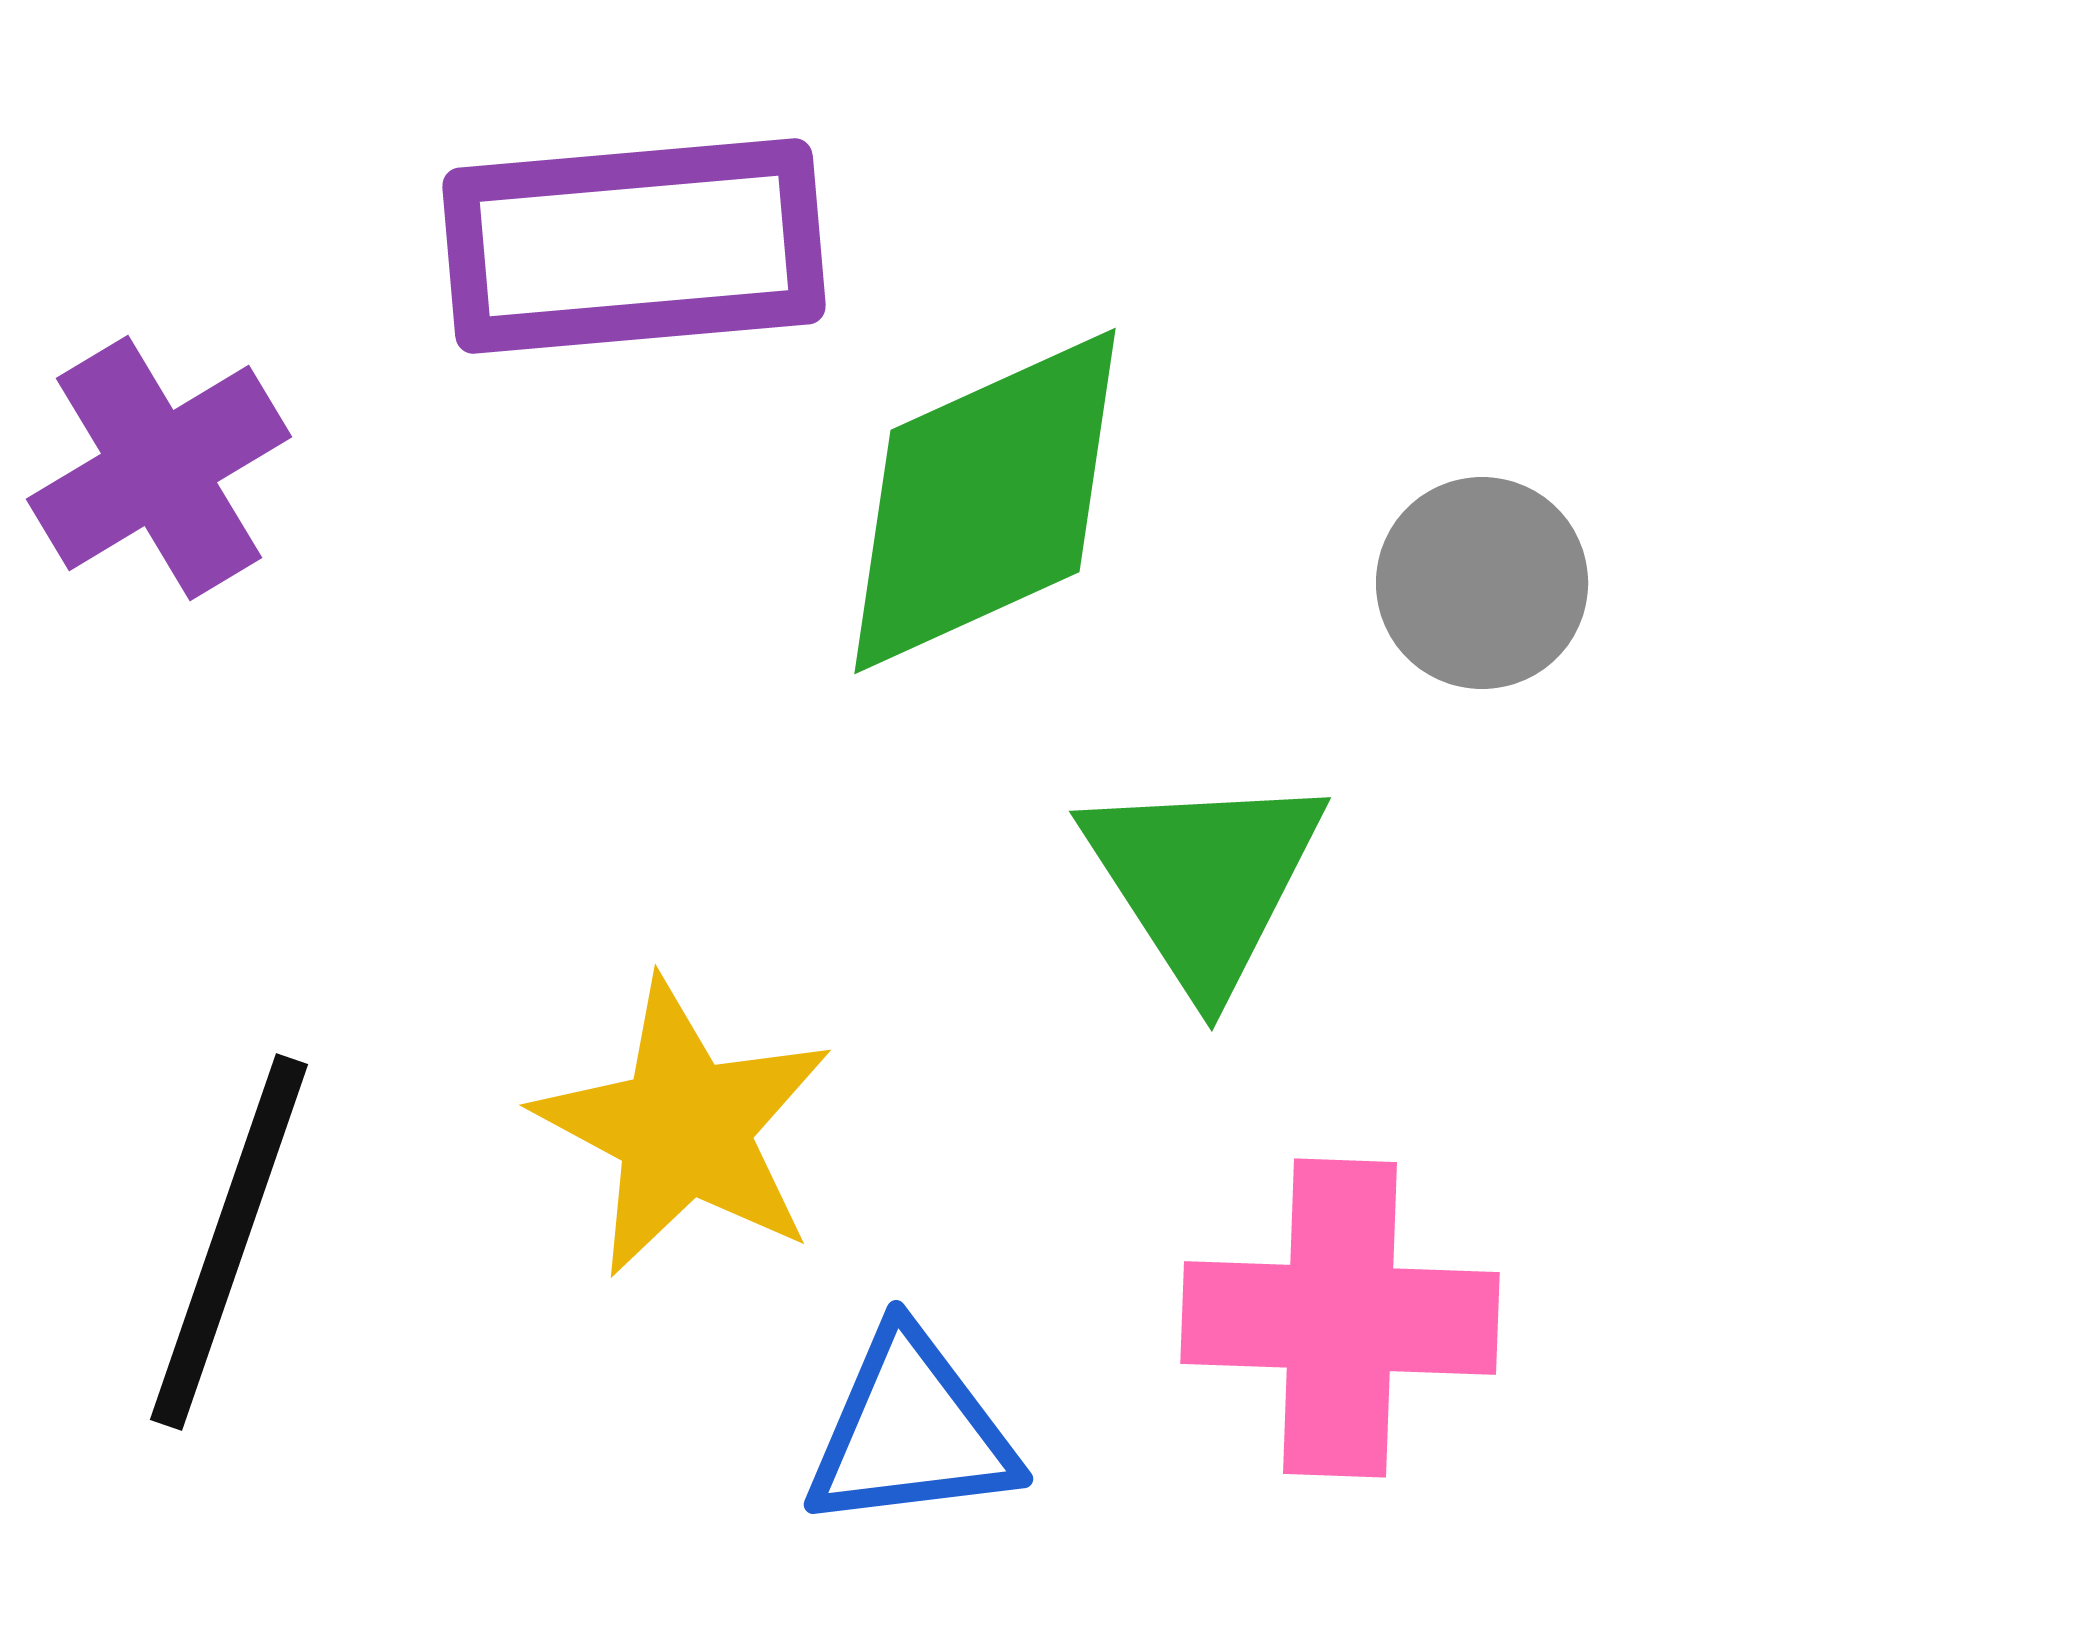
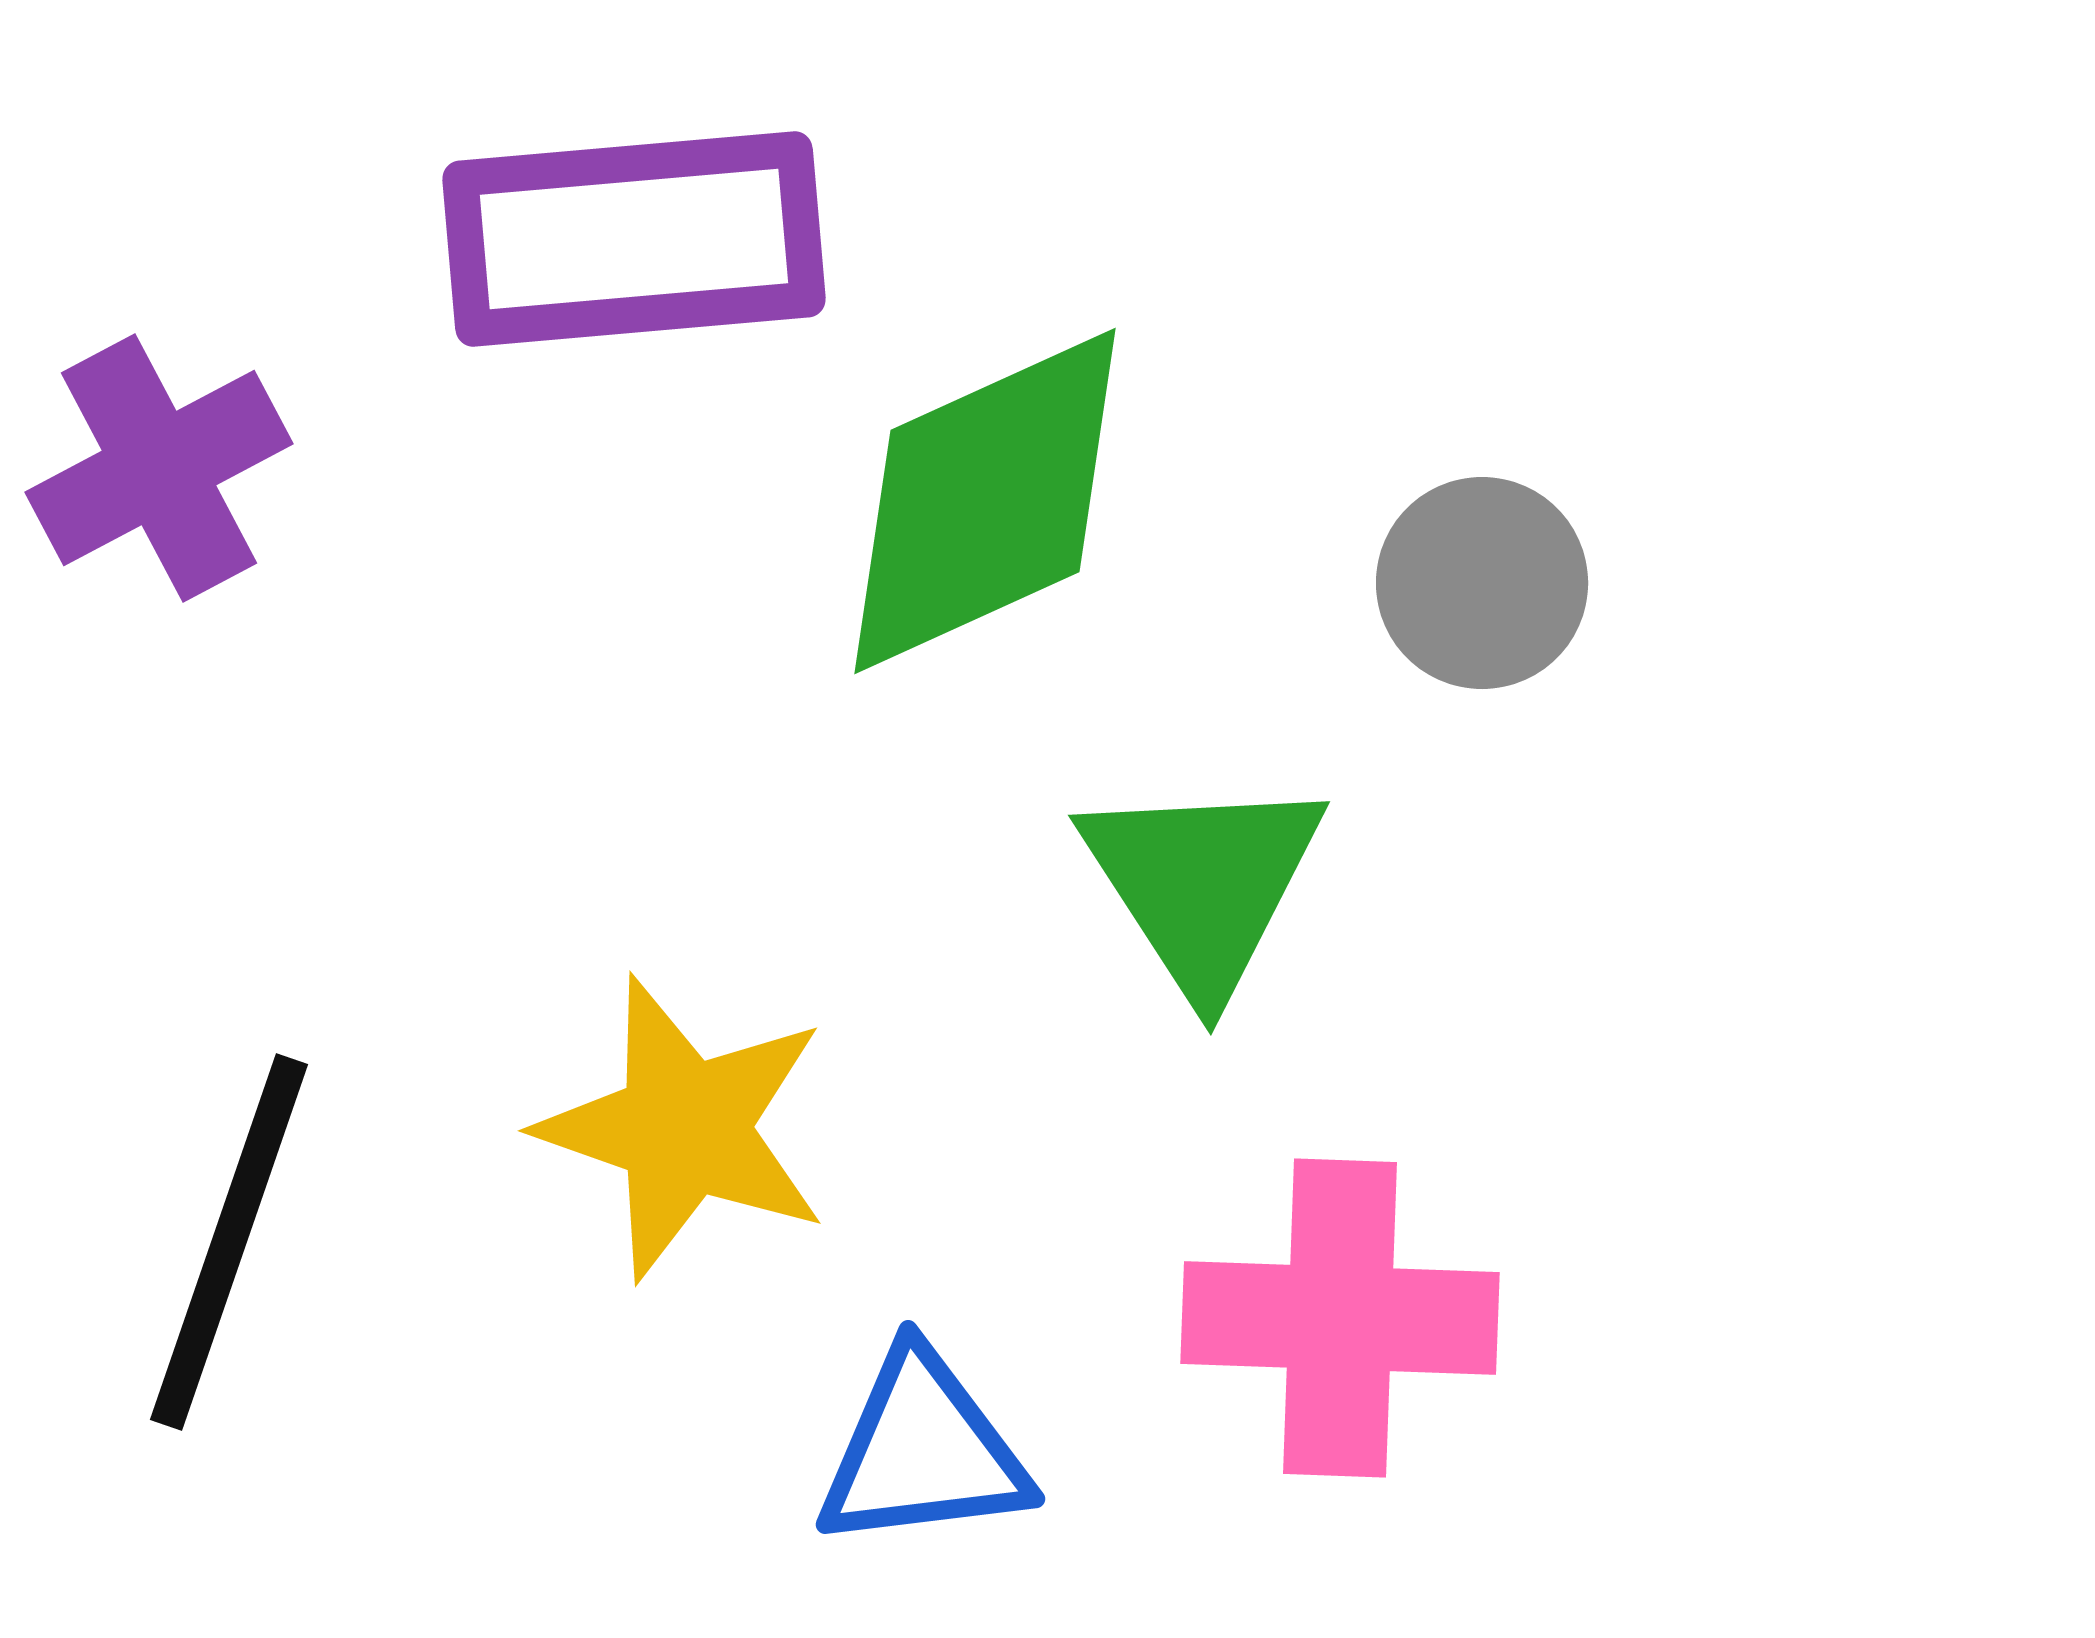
purple rectangle: moved 7 px up
purple cross: rotated 3 degrees clockwise
green triangle: moved 1 px left, 4 px down
yellow star: rotated 9 degrees counterclockwise
blue triangle: moved 12 px right, 20 px down
